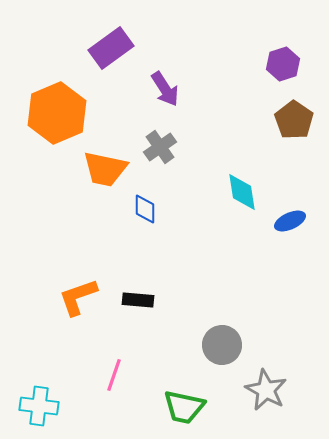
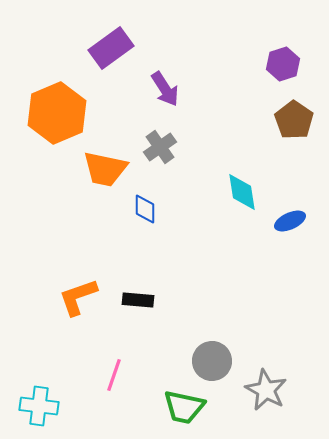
gray circle: moved 10 px left, 16 px down
